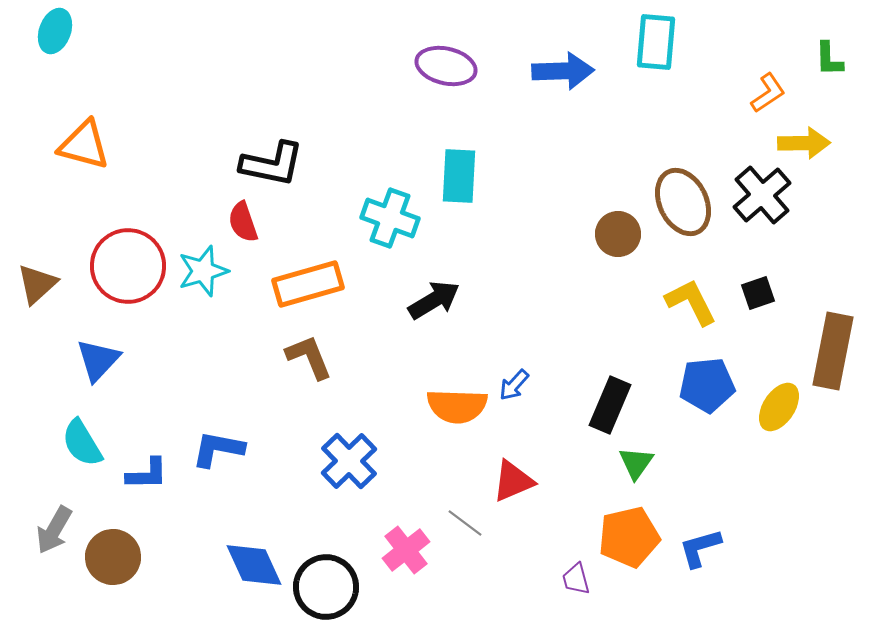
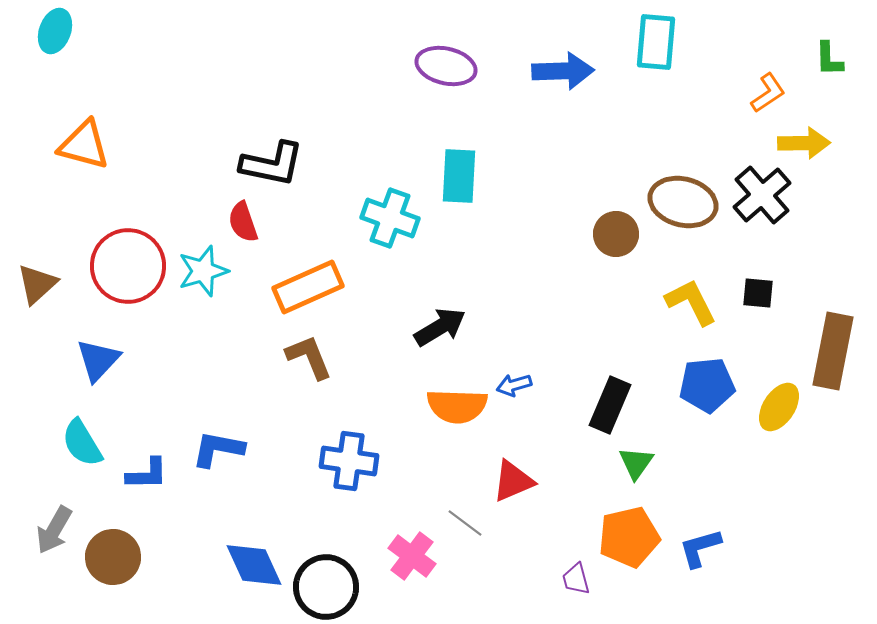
brown ellipse at (683, 202): rotated 50 degrees counterclockwise
brown circle at (618, 234): moved 2 px left
orange rectangle at (308, 284): moved 3 px down; rotated 8 degrees counterclockwise
black square at (758, 293): rotated 24 degrees clockwise
black arrow at (434, 300): moved 6 px right, 27 px down
blue arrow at (514, 385): rotated 32 degrees clockwise
blue cross at (349, 461): rotated 38 degrees counterclockwise
pink cross at (406, 550): moved 6 px right, 6 px down; rotated 15 degrees counterclockwise
